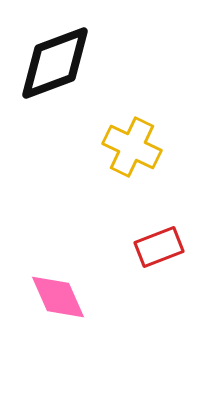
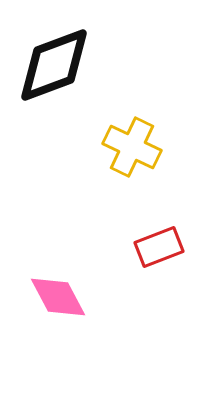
black diamond: moved 1 px left, 2 px down
pink diamond: rotated 4 degrees counterclockwise
